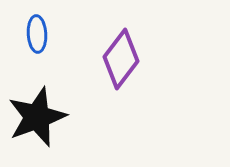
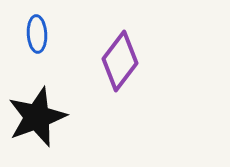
purple diamond: moved 1 px left, 2 px down
